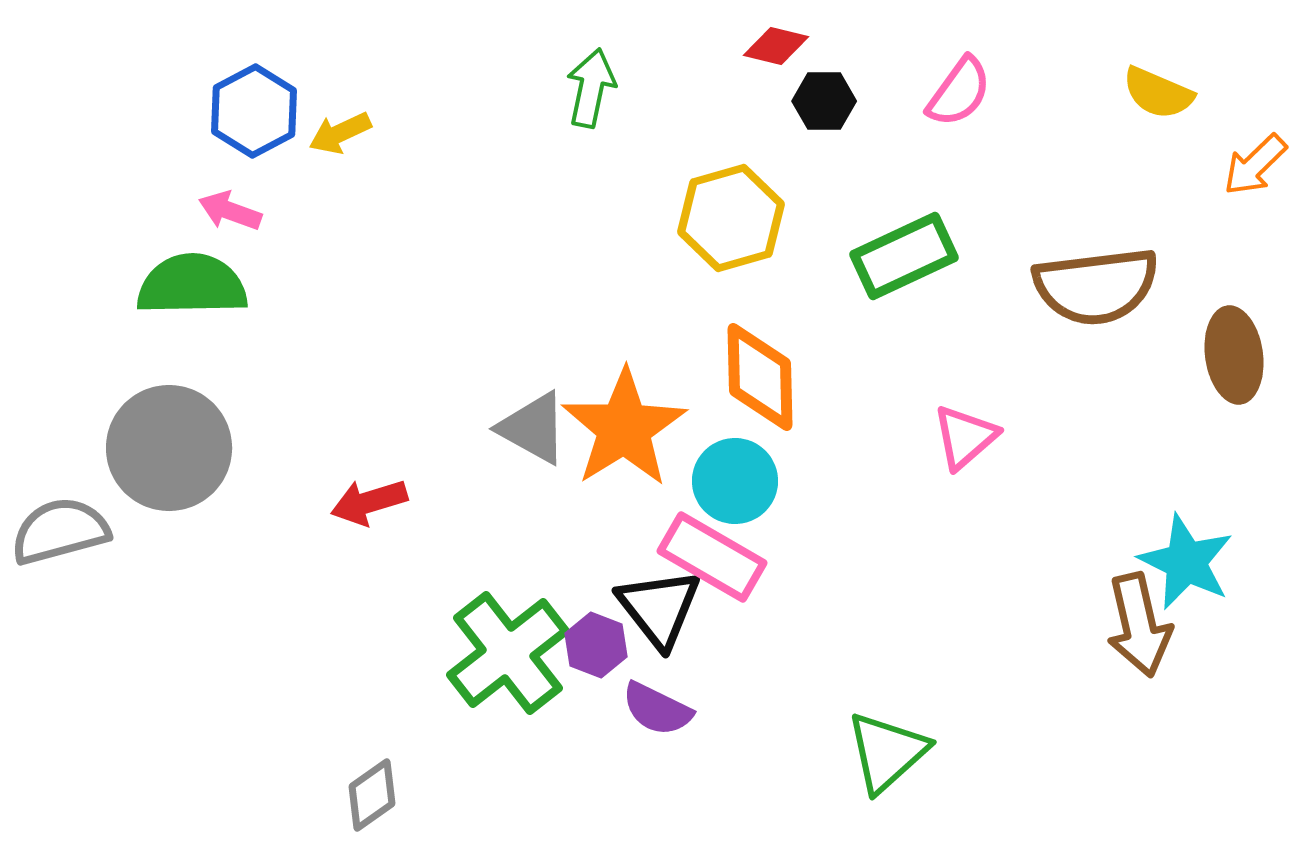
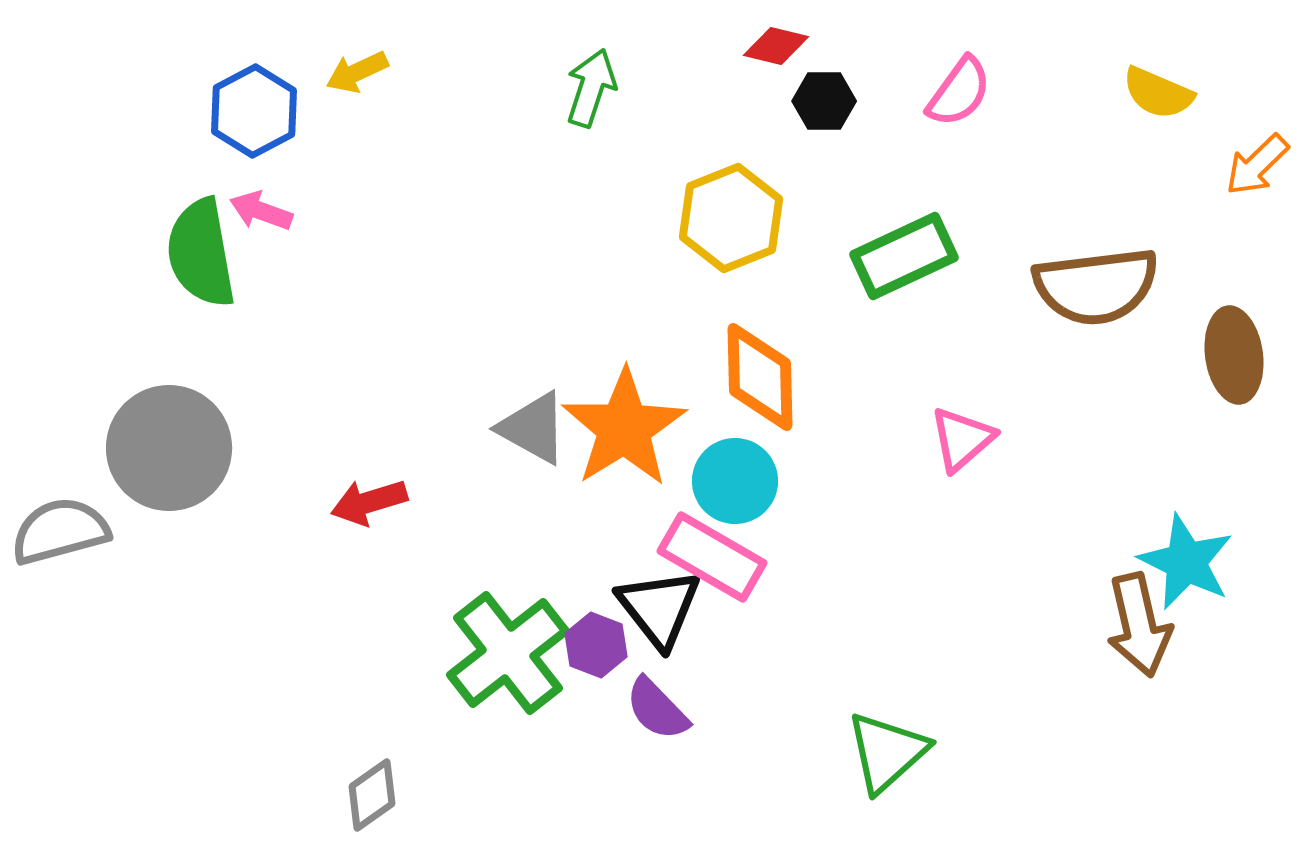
green arrow: rotated 6 degrees clockwise
yellow arrow: moved 17 px right, 61 px up
orange arrow: moved 2 px right
pink arrow: moved 31 px right
yellow hexagon: rotated 6 degrees counterclockwise
green semicircle: moved 9 px right, 32 px up; rotated 99 degrees counterclockwise
pink triangle: moved 3 px left, 2 px down
purple semicircle: rotated 20 degrees clockwise
